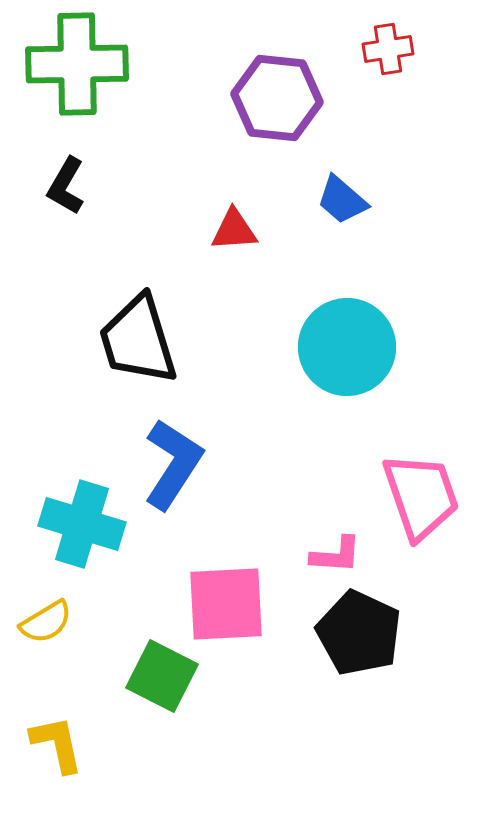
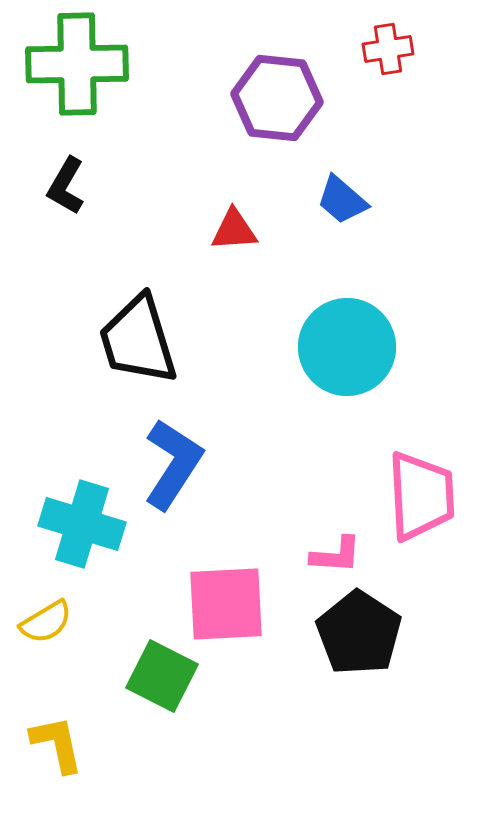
pink trapezoid: rotated 16 degrees clockwise
black pentagon: rotated 8 degrees clockwise
